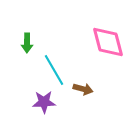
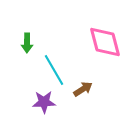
pink diamond: moved 3 px left
brown arrow: rotated 48 degrees counterclockwise
